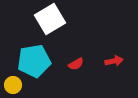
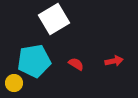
white square: moved 4 px right
red semicircle: rotated 119 degrees counterclockwise
yellow circle: moved 1 px right, 2 px up
